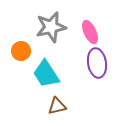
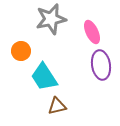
gray star: moved 8 px up
pink ellipse: moved 2 px right
purple ellipse: moved 4 px right, 2 px down
cyan trapezoid: moved 2 px left, 3 px down
